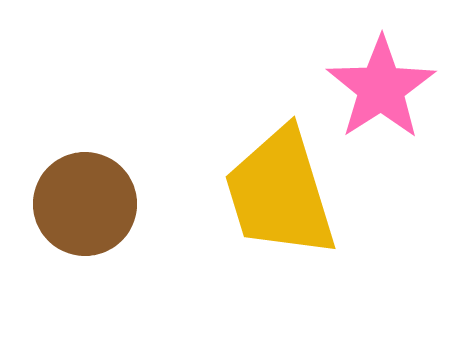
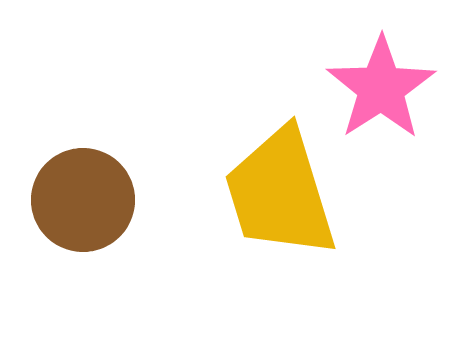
brown circle: moved 2 px left, 4 px up
